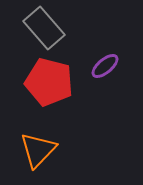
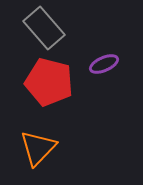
purple ellipse: moved 1 px left, 2 px up; rotated 16 degrees clockwise
orange triangle: moved 2 px up
